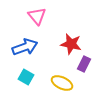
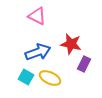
pink triangle: rotated 24 degrees counterclockwise
blue arrow: moved 13 px right, 5 px down
yellow ellipse: moved 12 px left, 5 px up
